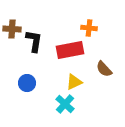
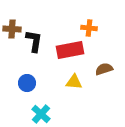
brown semicircle: rotated 114 degrees clockwise
yellow triangle: rotated 30 degrees clockwise
cyan cross: moved 24 px left, 10 px down
